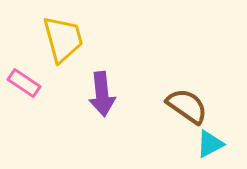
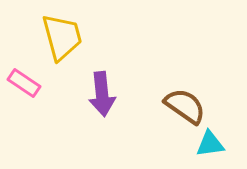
yellow trapezoid: moved 1 px left, 2 px up
brown semicircle: moved 2 px left
cyan triangle: rotated 20 degrees clockwise
